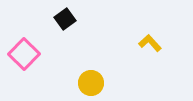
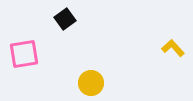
yellow L-shape: moved 23 px right, 5 px down
pink square: rotated 36 degrees clockwise
